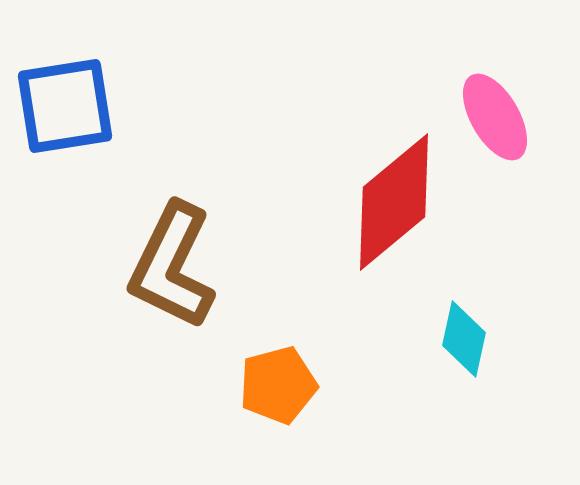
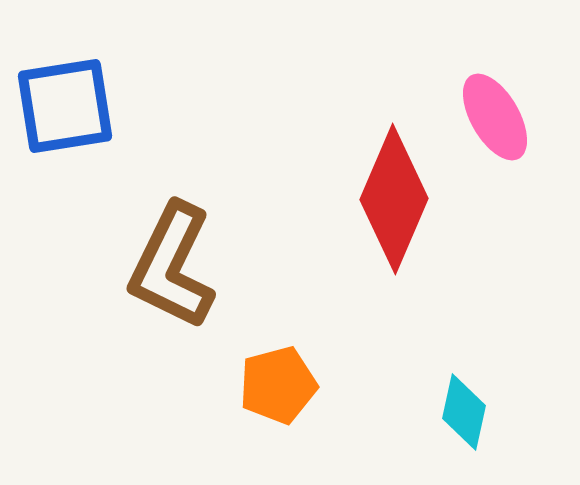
red diamond: moved 3 px up; rotated 27 degrees counterclockwise
cyan diamond: moved 73 px down
